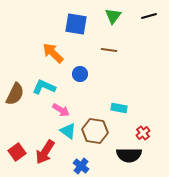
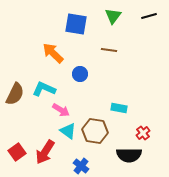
cyan L-shape: moved 2 px down
